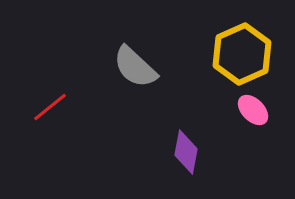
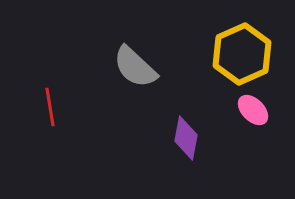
red line: rotated 60 degrees counterclockwise
purple diamond: moved 14 px up
